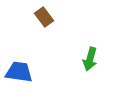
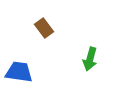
brown rectangle: moved 11 px down
